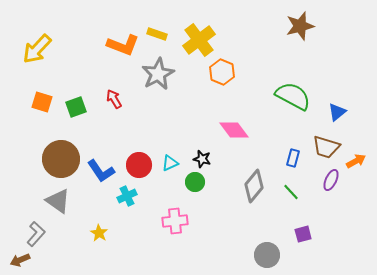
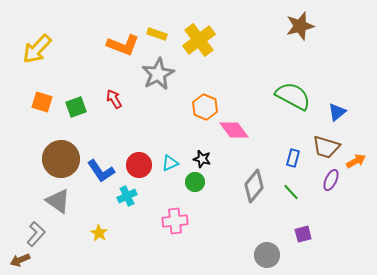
orange hexagon: moved 17 px left, 35 px down
